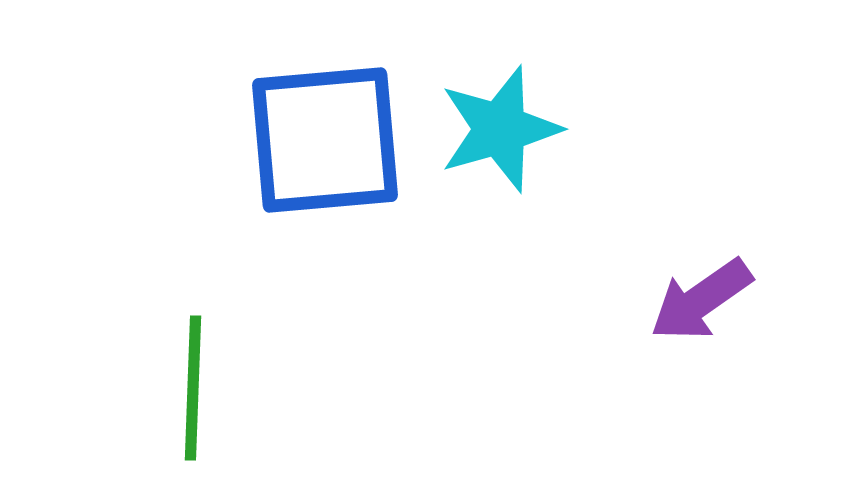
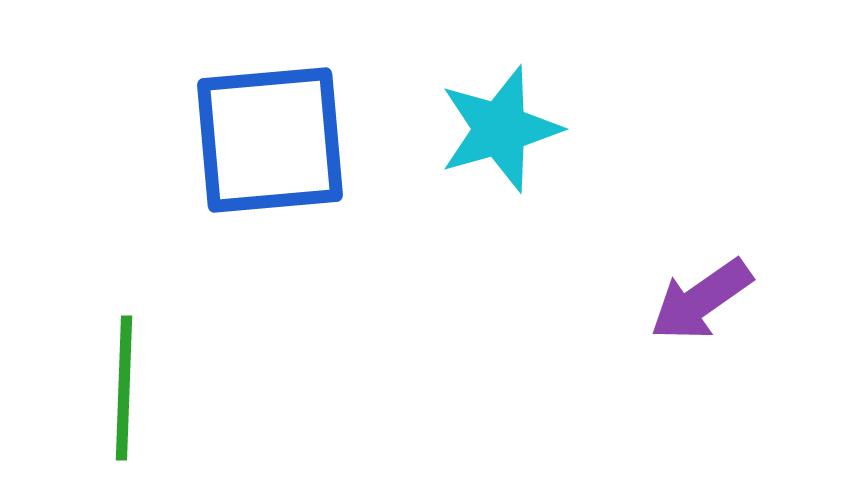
blue square: moved 55 px left
green line: moved 69 px left
